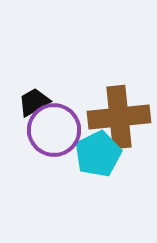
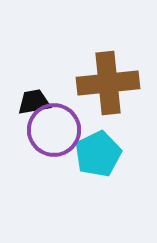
black trapezoid: rotated 20 degrees clockwise
brown cross: moved 11 px left, 34 px up
